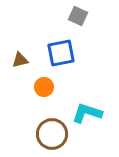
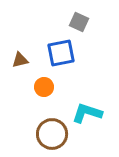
gray square: moved 1 px right, 6 px down
